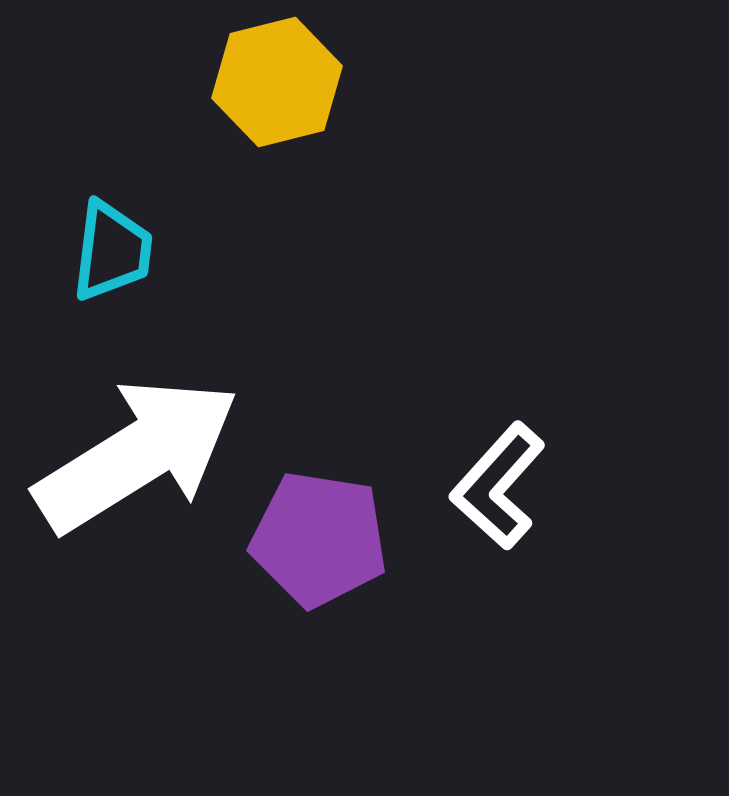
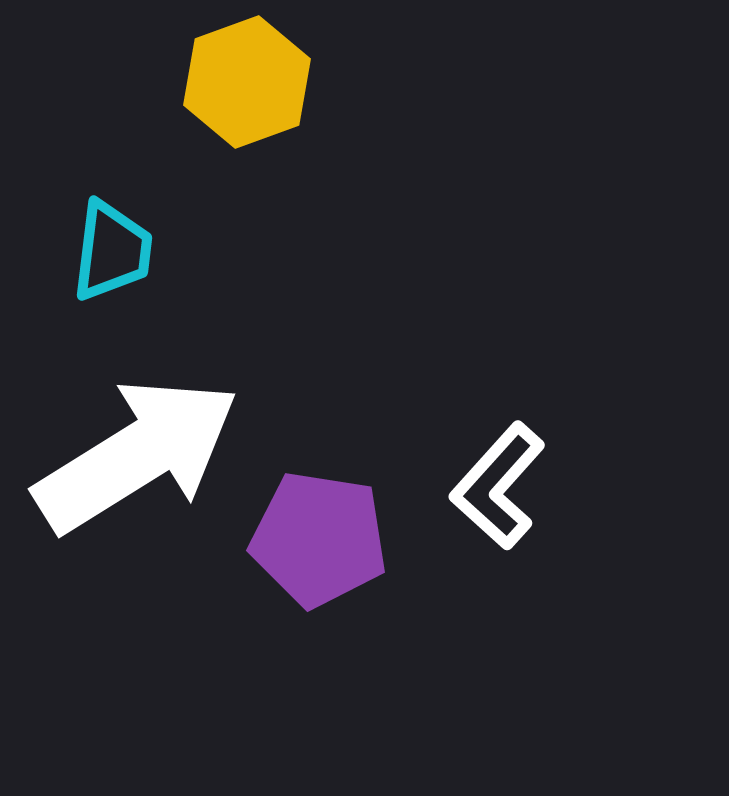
yellow hexagon: moved 30 px left; rotated 6 degrees counterclockwise
